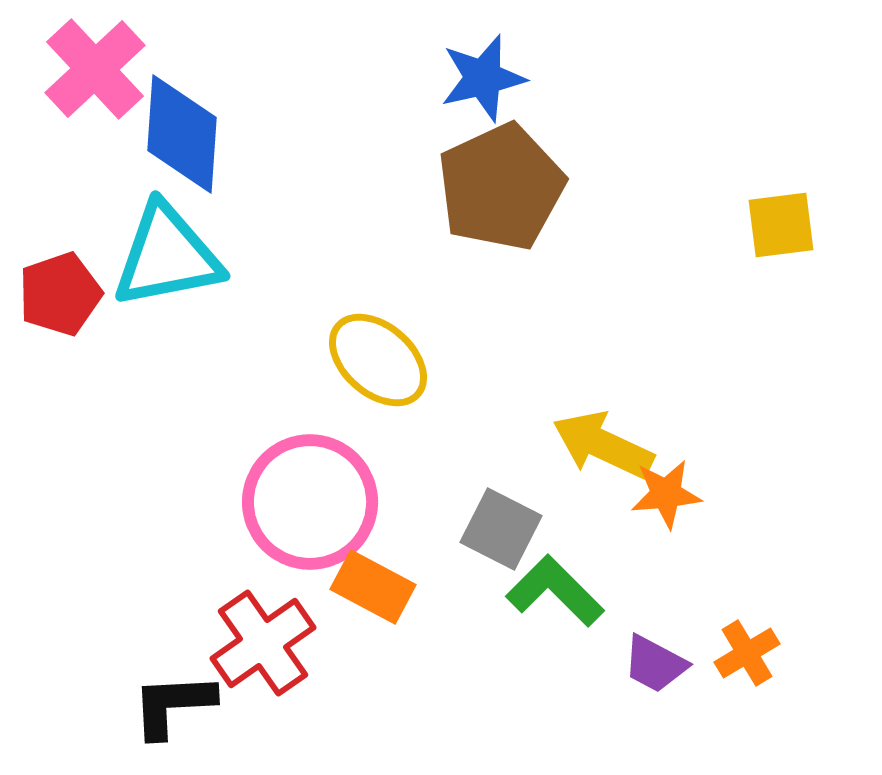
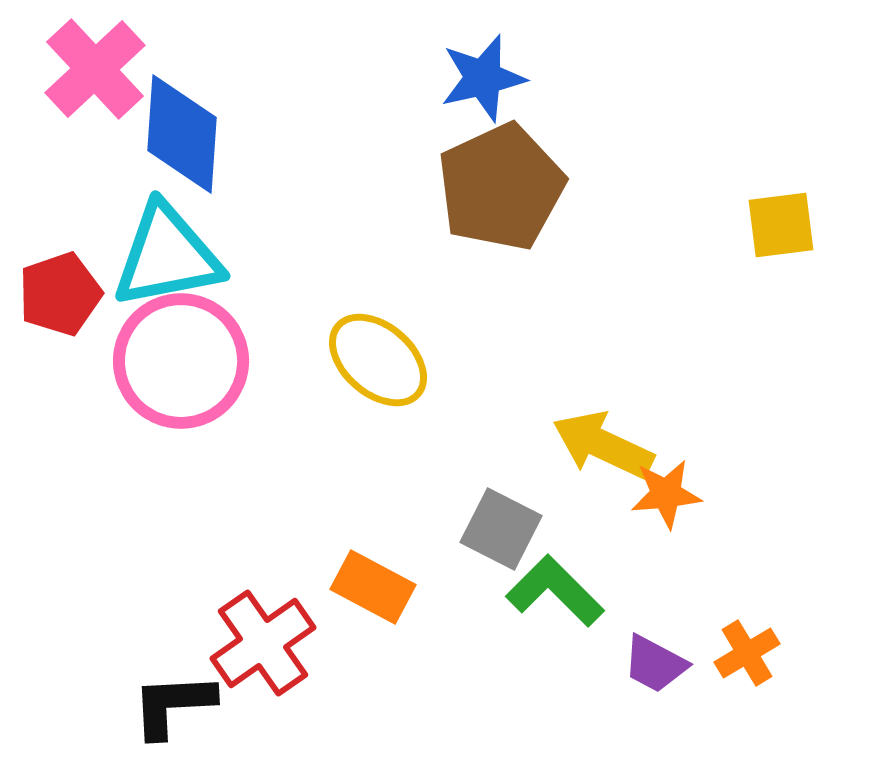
pink circle: moved 129 px left, 141 px up
